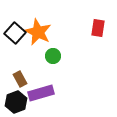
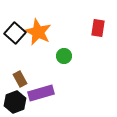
green circle: moved 11 px right
black hexagon: moved 1 px left
